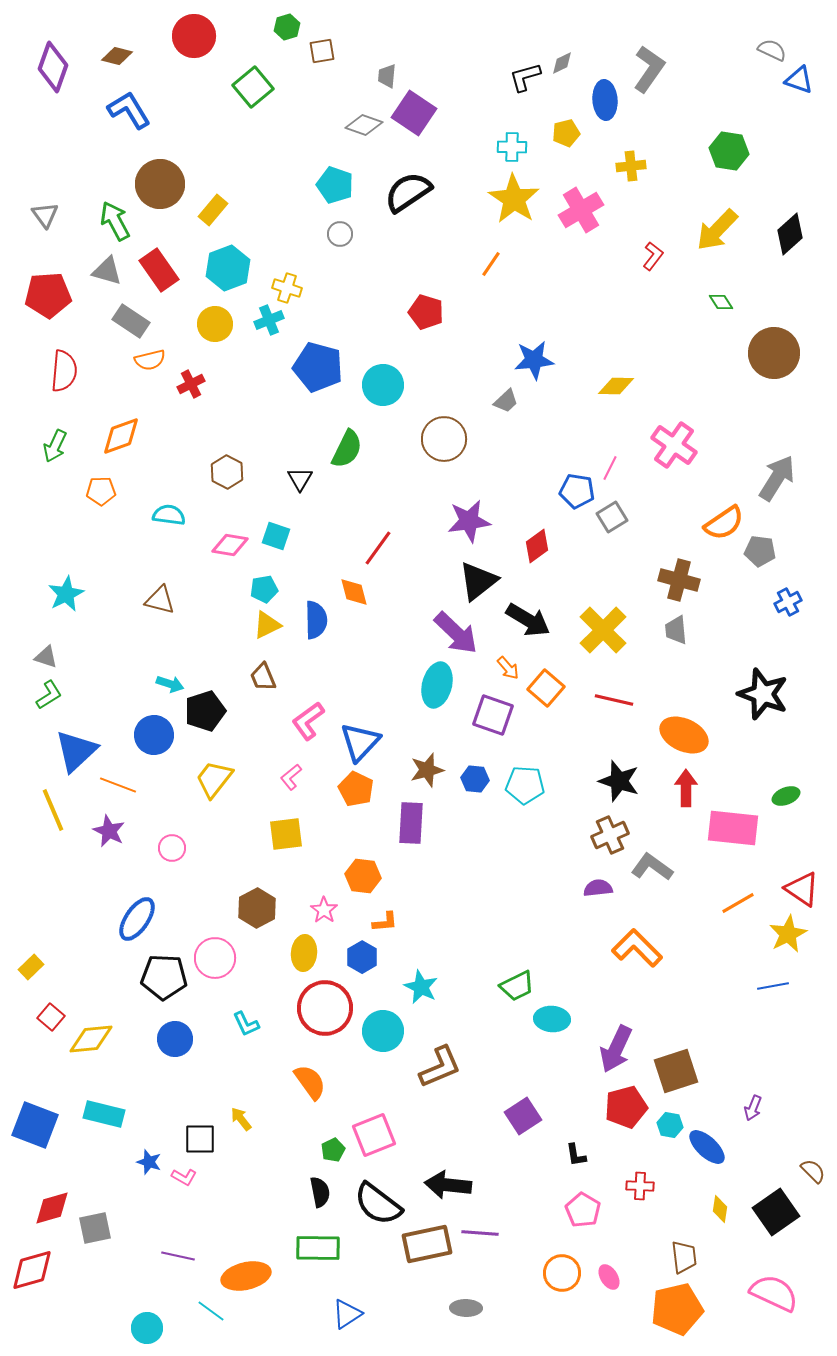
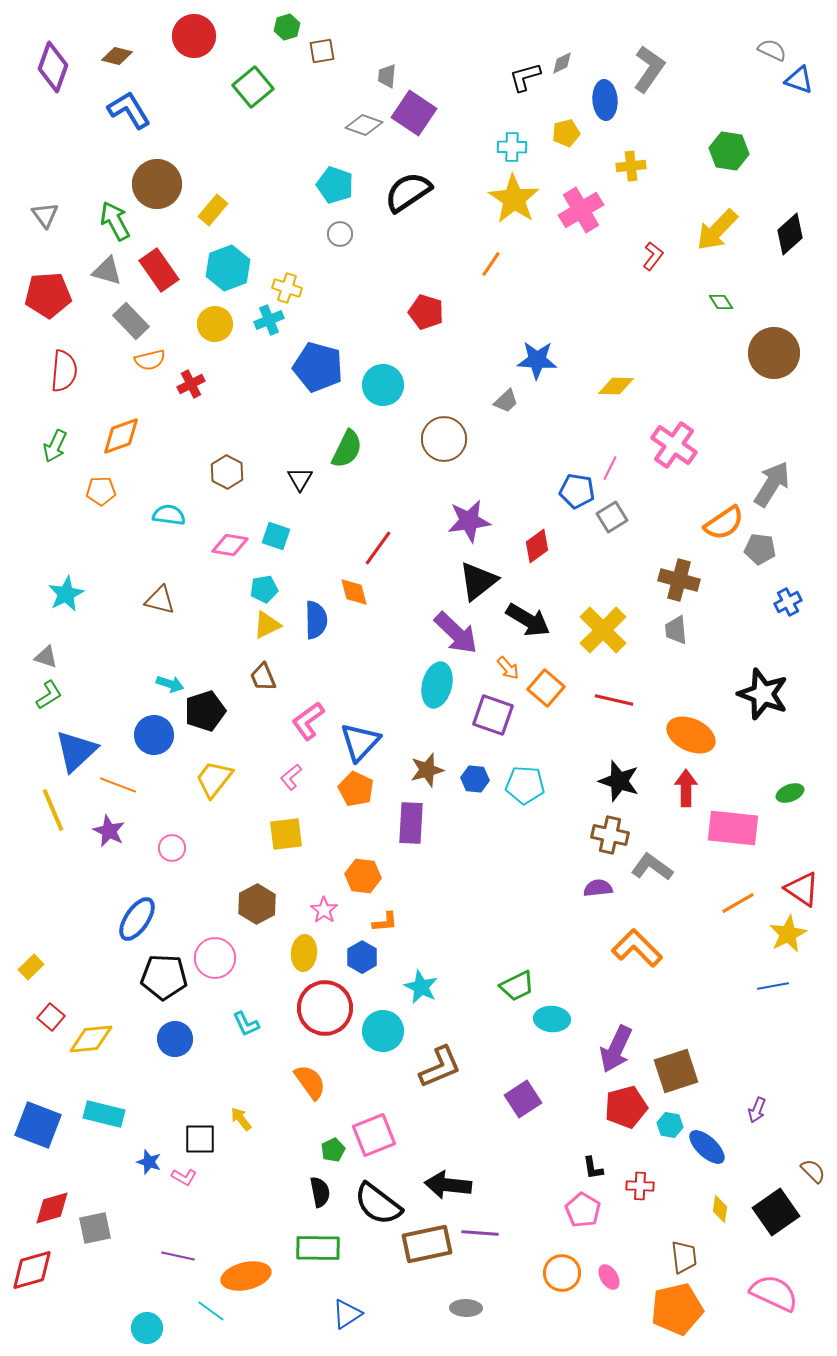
brown circle at (160, 184): moved 3 px left
gray rectangle at (131, 321): rotated 12 degrees clockwise
blue star at (534, 360): moved 3 px right; rotated 9 degrees clockwise
gray arrow at (777, 478): moved 5 px left, 6 px down
gray pentagon at (760, 551): moved 2 px up
orange ellipse at (684, 735): moved 7 px right
green ellipse at (786, 796): moved 4 px right, 3 px up
brown cross at (610, 835): rotated 36 degrees clockwise
brown hexagon at (257, 908): moved 4 px up
purple arrow at (753, 1108): moved 4 px right, 2 px down
purple square at (523, 1116): moved 17 px up
blue square at (35, 1125): moved 3 px right
black L-shape at (576, 1155): moved 17 px right, 13 px down
